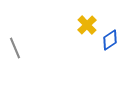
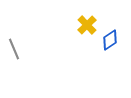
gray line: moved 1 px left, 1 px down
